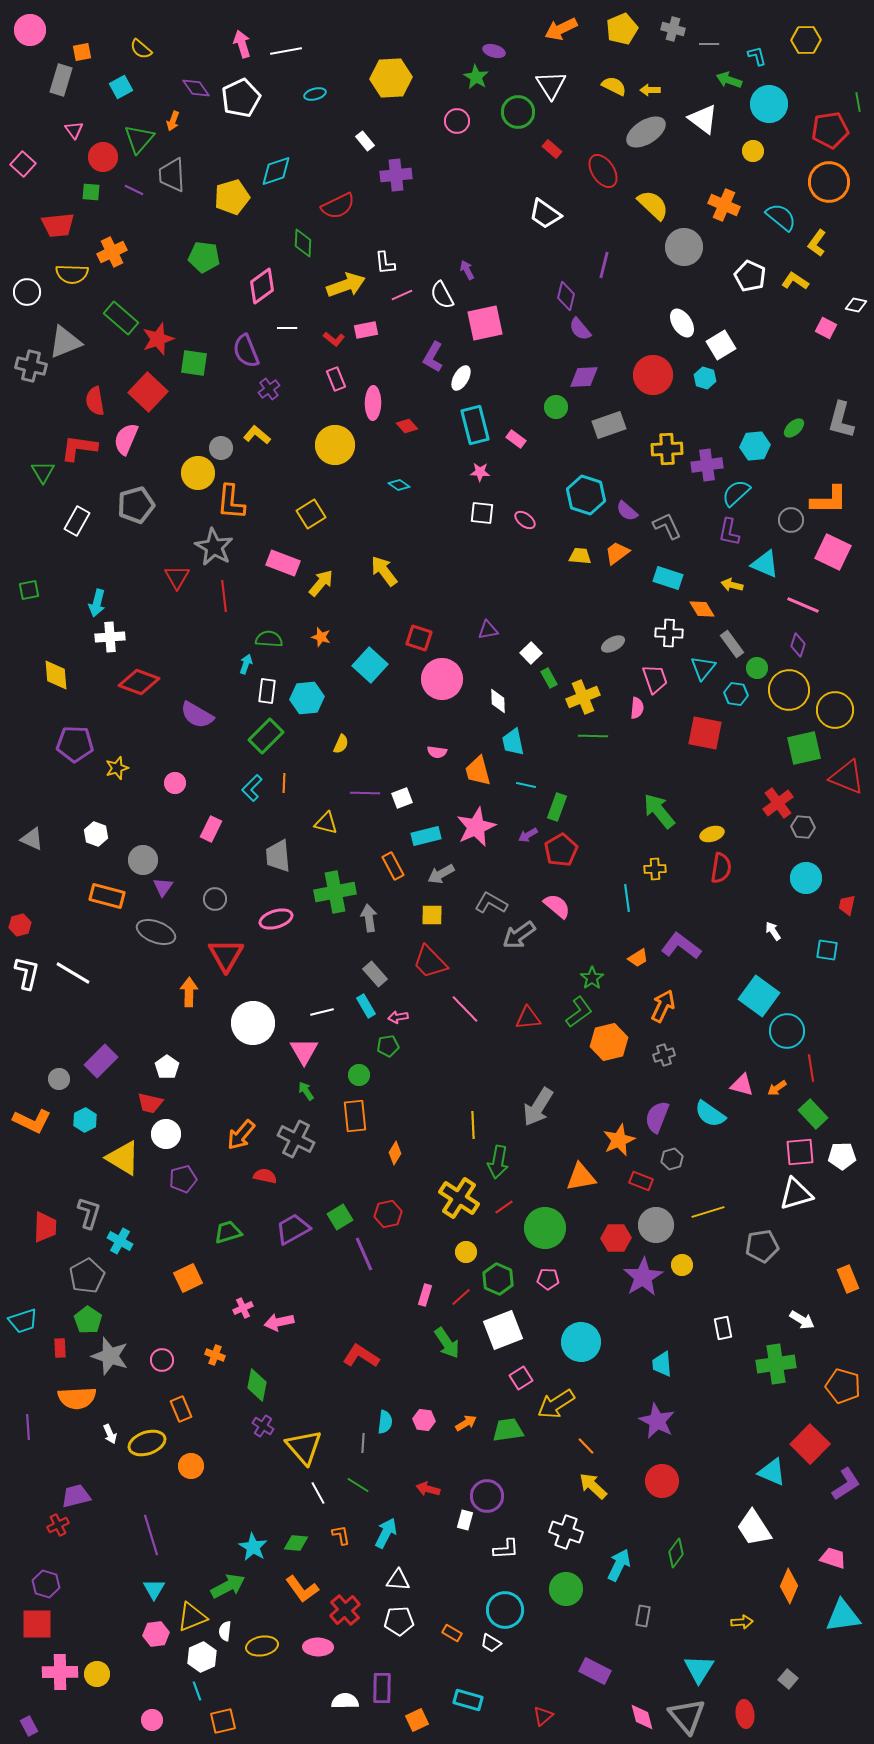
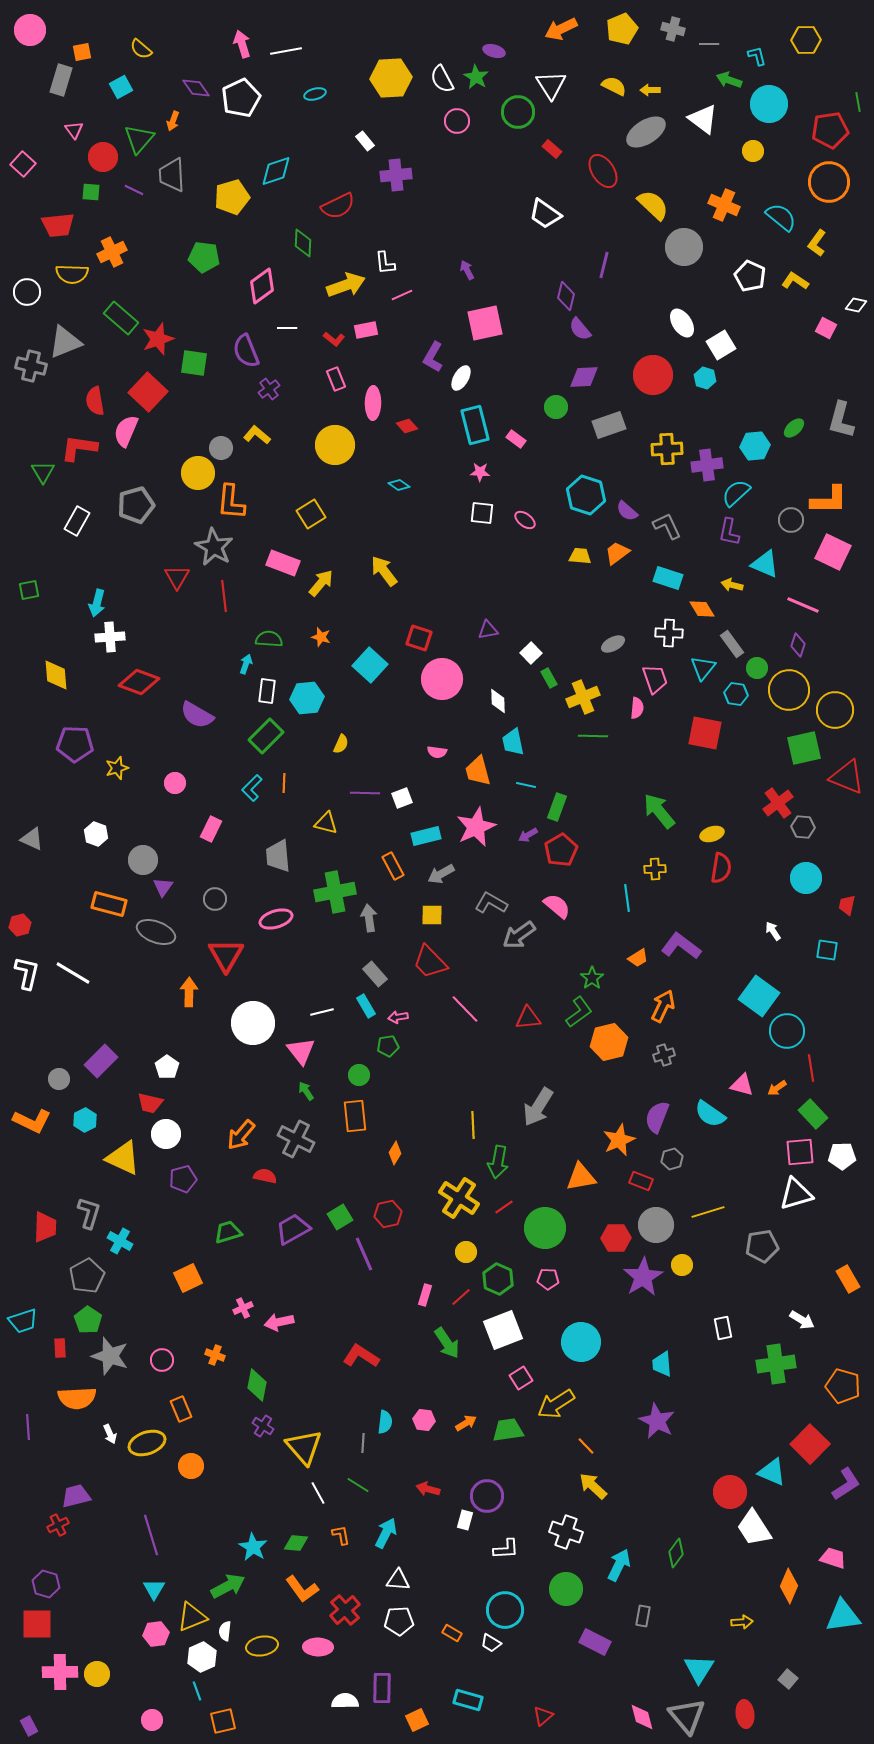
white semicircle at (442, 295): moved 216 px up
pink semicircle at (126, 439): moved 8 px up
orange rectangle at (107, 896): moved 2 px right, 8 px down
pink triangle at (304, 1051): moved 3 px left; rotated 8 degrees counterclockwise
yellow triangle at (123, 1158): rotated 6 degrees counterclockwise
orange rectangle at (848, 1279): rotated 8 degrees counterclockwise
red circle at (662, 1481): moved 68 px right, 11 px down
purple rectangle at (595, 1671): moved 29 px up
